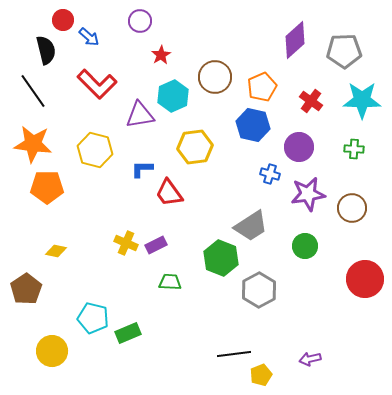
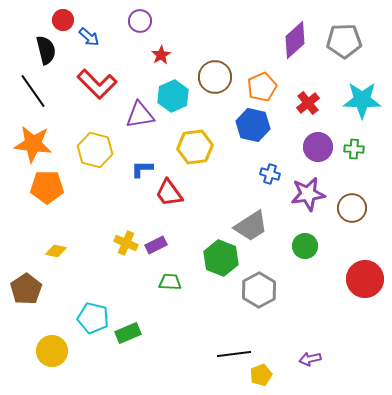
gray pentagon at (344, 51): moved 10 px up
red cross at (311, 101): moved 3 px left, 2 px down; rotated 15 degrees clockwise
purple circle at (299, 147): moved 19 px right
